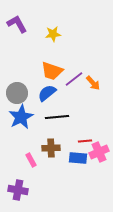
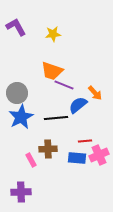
purple L-shape: moved 1 px left, 3 px down
purple line: moved 10 px left, 6 px down; rotated 60 degrees clockwise
orange arrow: moved 2 px right, 10 px down
blue semicircle: moved 31 px right, 12 px down
black line: moved 1 px left, 1 px down
brown cross: moved 3 px left, 1 px down
pink cross: moved 3 px down
blue rectangle: moved 1 px left
purple cross: moved 3 px right, 2 px down; rotated 12 degrees counterclockwise
